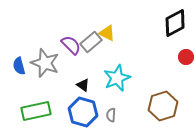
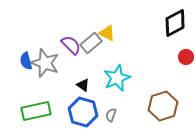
gray rectangle: moved 1 px down
blue semicircle: moved 7 px right, 5 px up
gray semicircle: rotated 16 degrees clockwise
